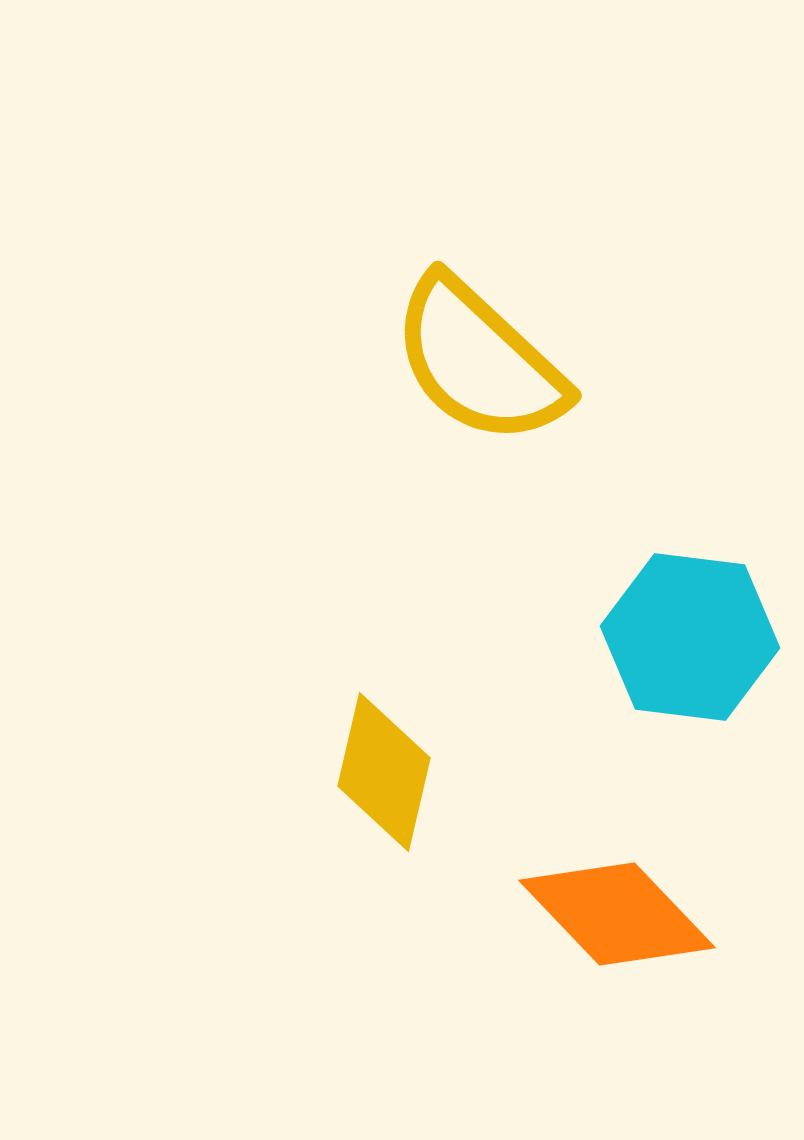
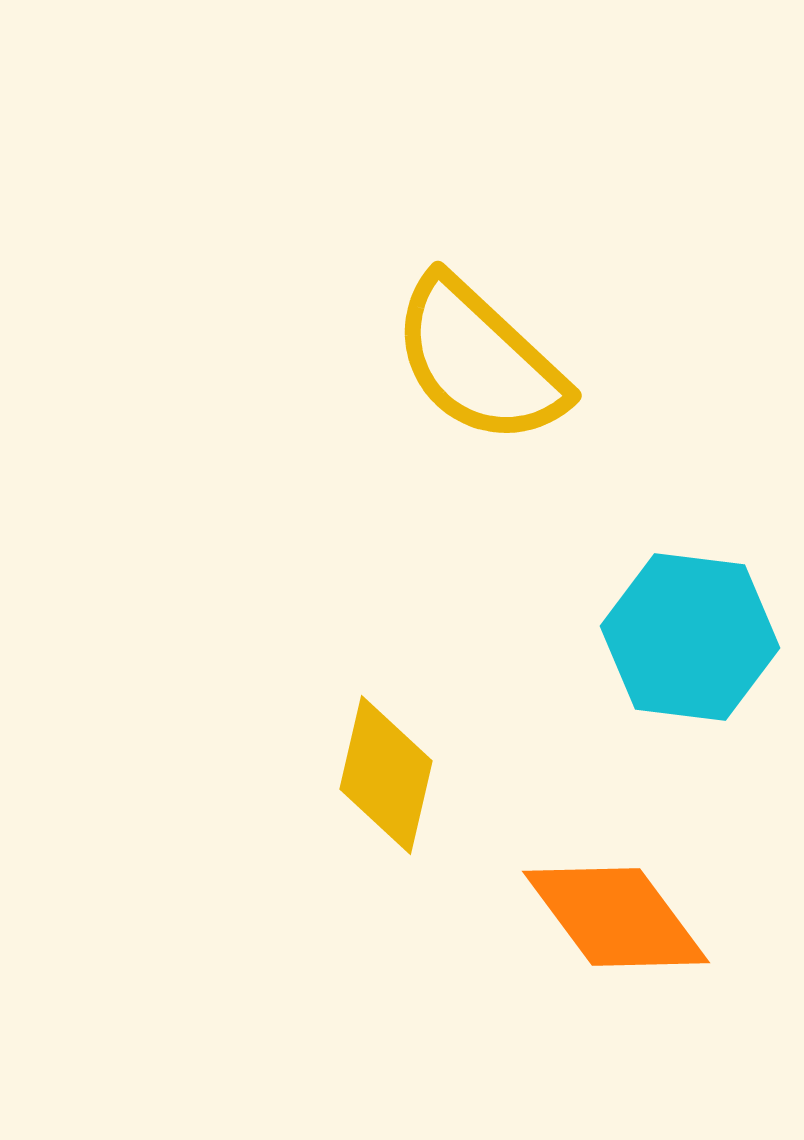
yellow diamond: moved 2 px right, 3 px down
orange diamond: moved 1 px left, 3 px down; rotated 7 degrees clockwise
